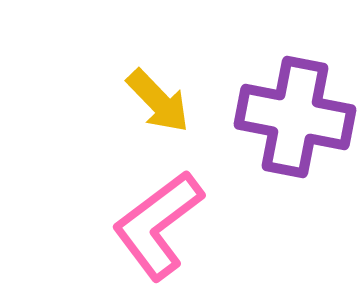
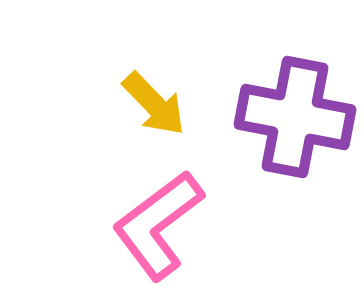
yellow arrow: moved 4 px left, 3 px down
